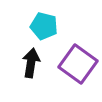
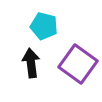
black arrow: rotated 16 degrees counterclockwise
